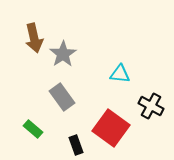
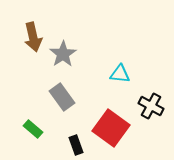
brown arrow: moved 1 px left, 1 px up
